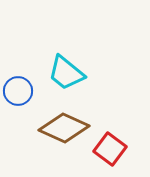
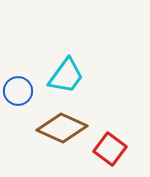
cyan trapezoid: moved 3 px down; rotated 93 degrees counterclockwise
brown diamond: moved 2 px left
